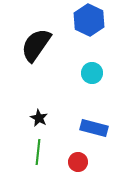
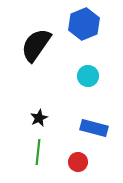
blue hexagon: moved 5 px left, 4 px down; rotated 12 degrees clockwise
cyan circle: moved 4 px left, 3 px down
black star: rotated 18 degrees clockwise
